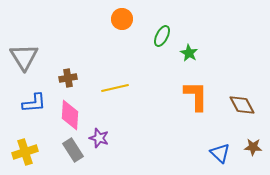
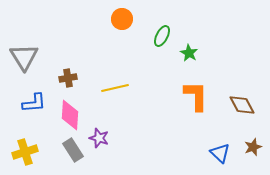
brown star: rotated 24 degrees counterclockwise
